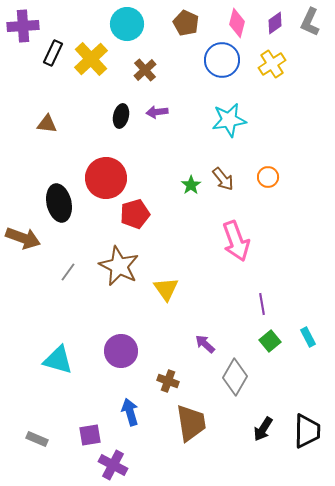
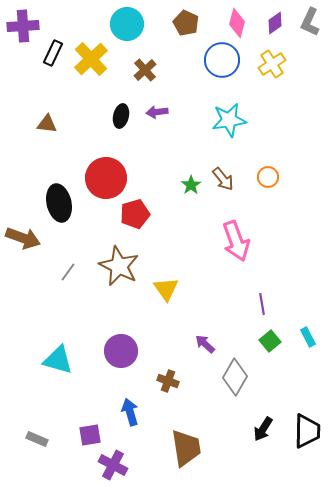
brown trapezoid at (191, 423): moved 5 px left, 25 px down
